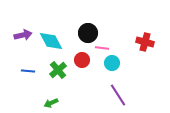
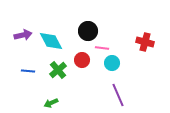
black circle: moved 2 px up
purple line: rotated 10 degrees clockwise
